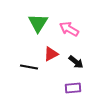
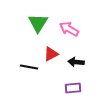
black arrow: rotated 147 degrees clockwise
